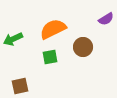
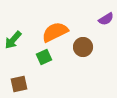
orange semicircle: moved 2 px right, 3 px down
green arrow: moved 1 px down; rotated 24 degrees counterclockwise
green square: moved 6 px left; rotated 14 degrees counterclockwise
brown square: moved 1 px left, 2 px up
